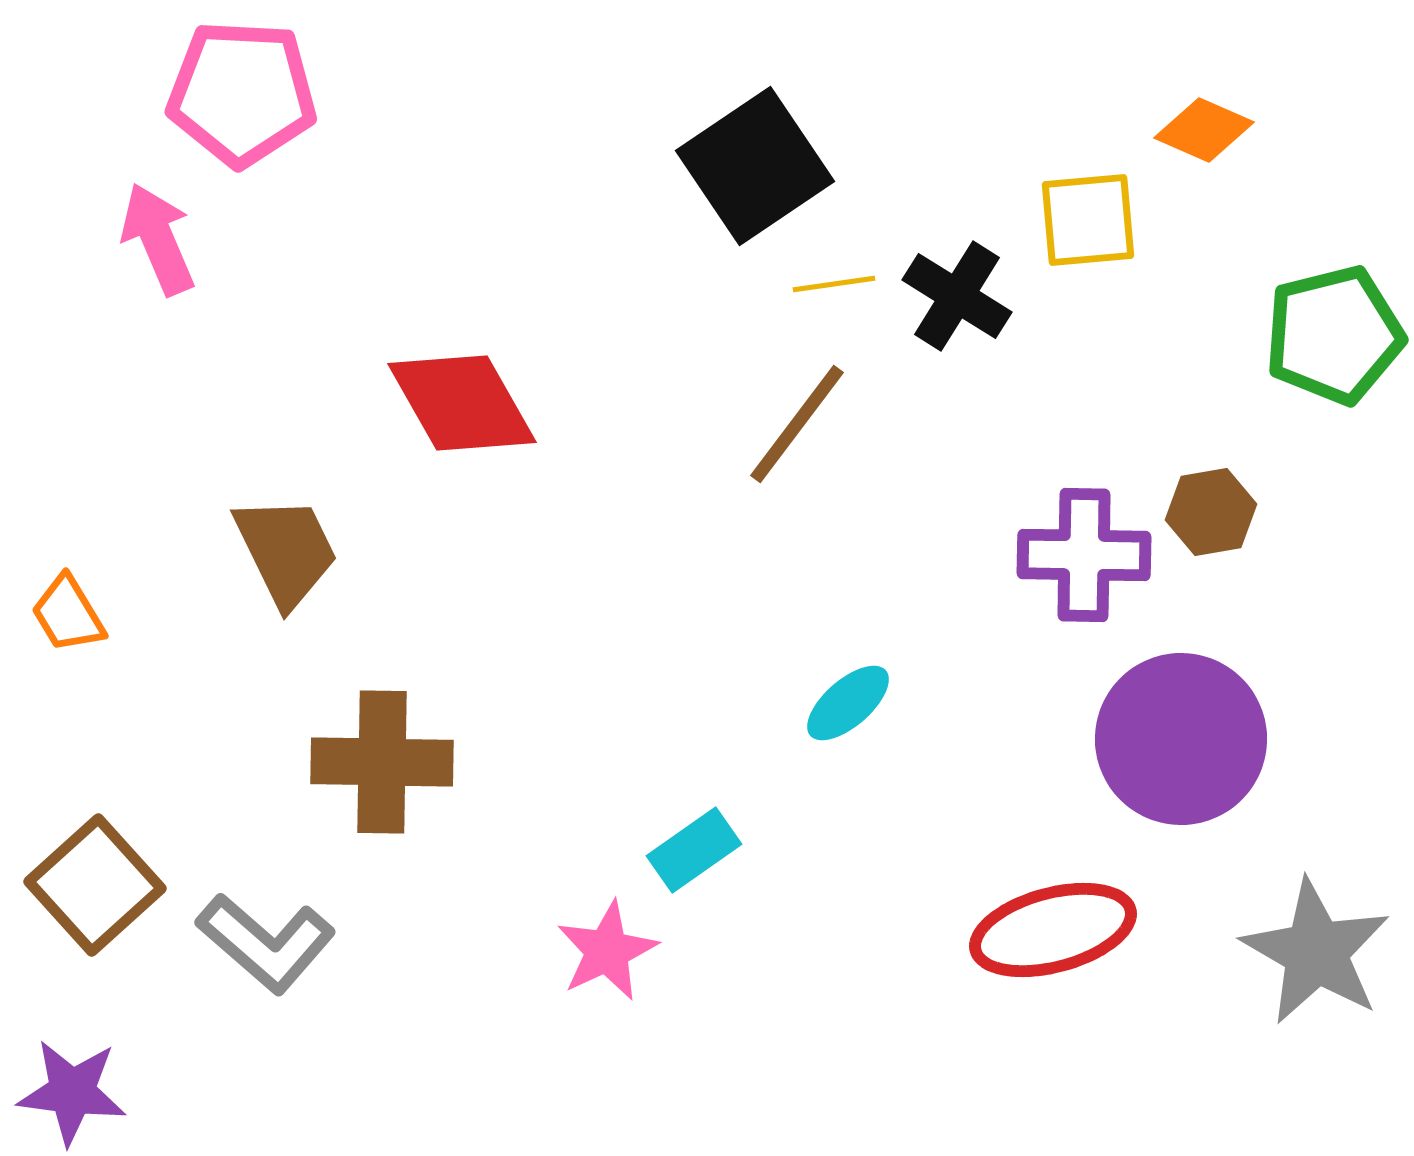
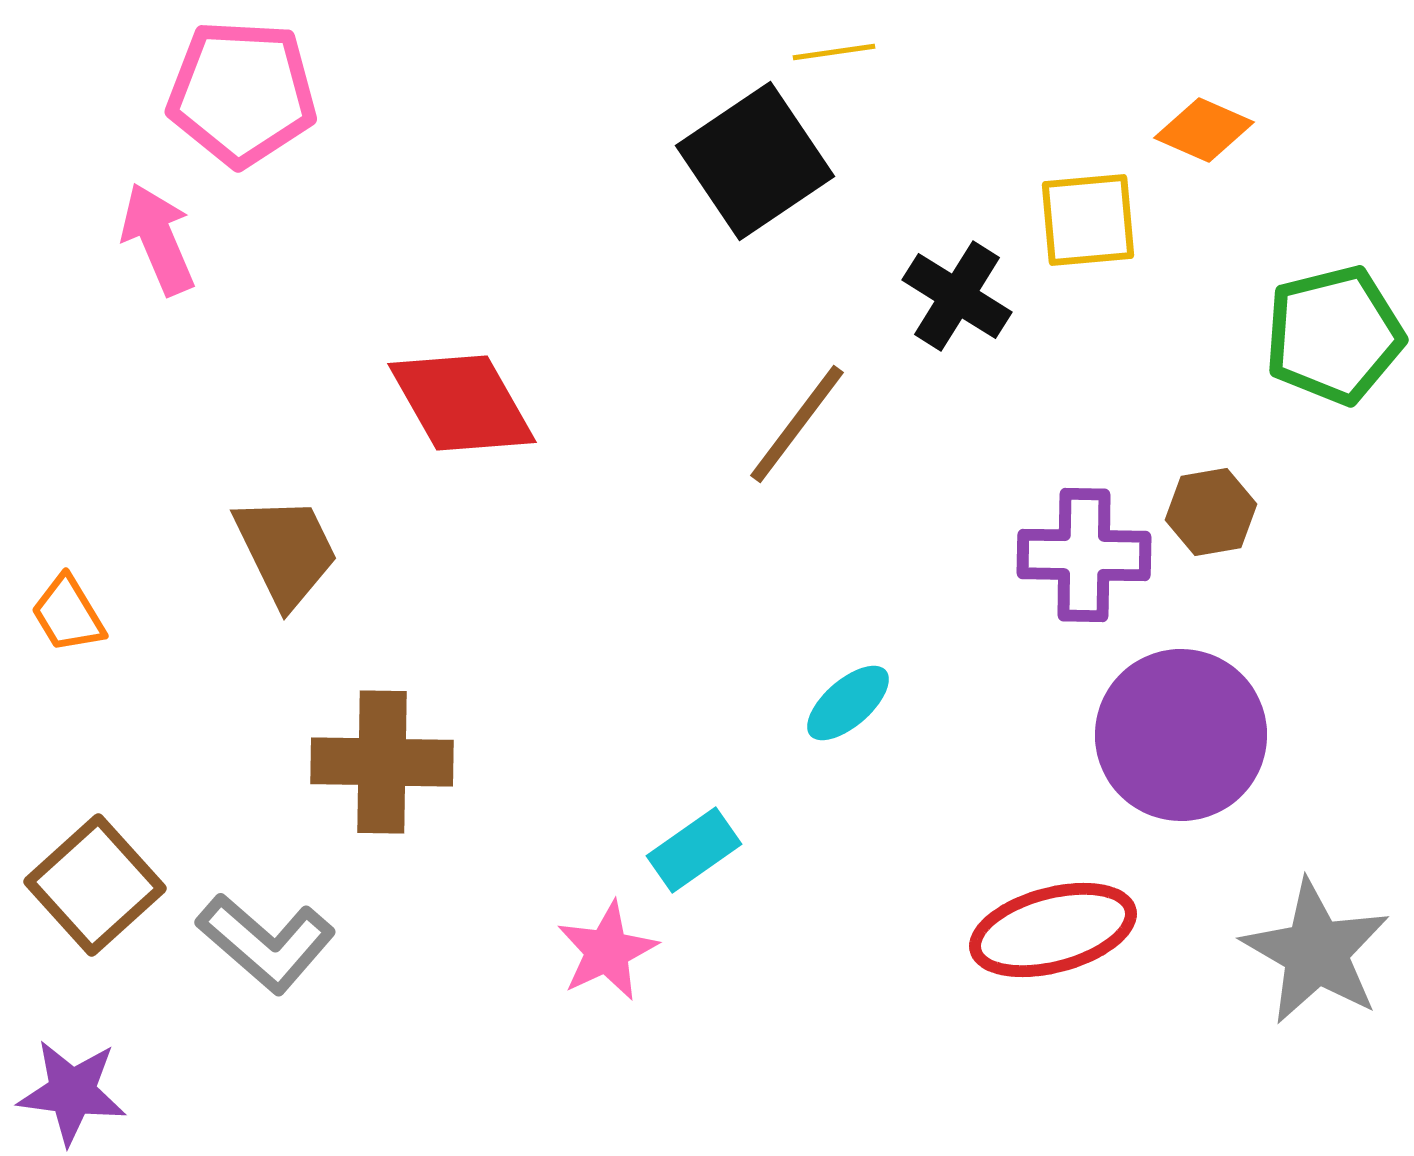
black square: moved 5 px up
yellow line: moved 232 px up
purple circle: moved 4 px up
